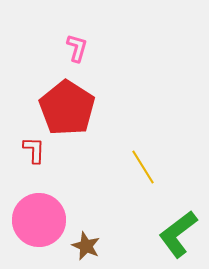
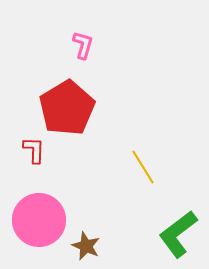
pink L-shape: moved 6 px right, 3 px up
red pentagon: rotated 8 degrees clockwise
